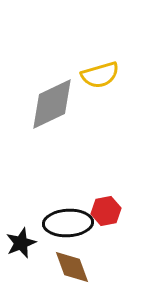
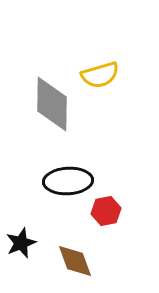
gray diamond: rotated 64 degrees counterclockwise
black ellipse: moved 42 px up
brown diamond: moved 3 px right, 6 px up
